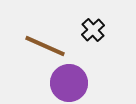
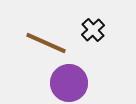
brown line: moved 1 px right, 3 px up
